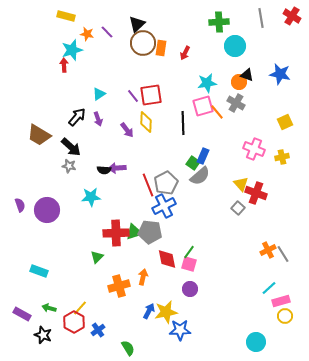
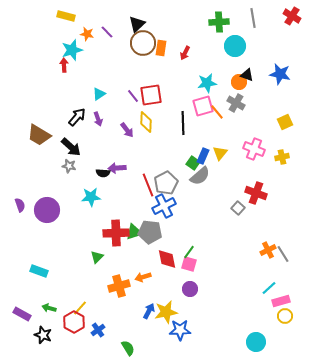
gray line at (261, 18): moved 8 px left
black semicircle at (104, 170): moved 1 px left, 3 px down
yellow triangle at (241, 184): moved 21 px left, 31 px up; rotated 21 degrees clockwise
orange arrow at (143, 277): rotated 119 degrees counterclockwise
